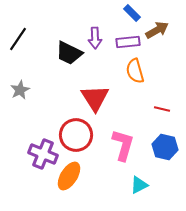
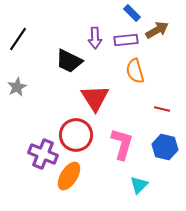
purple rectangle: moved 2 px left, 2 px up
black trapezoid: moved 8 px down
gray star: moved 3 px left, 3 px up
pink L-shape: moved 1 px left, 1 px up
cyan triangle: rotated 18 degrees counterclockwise
